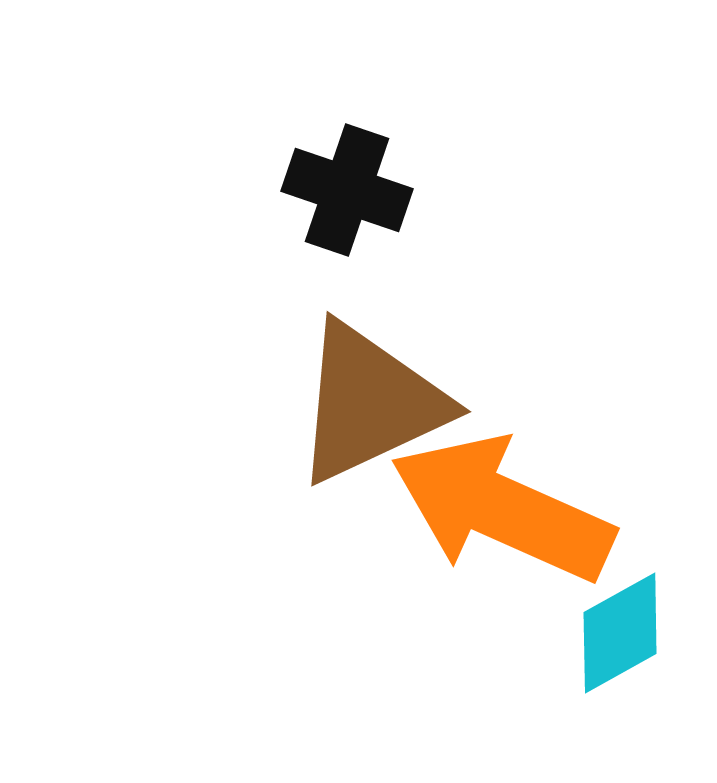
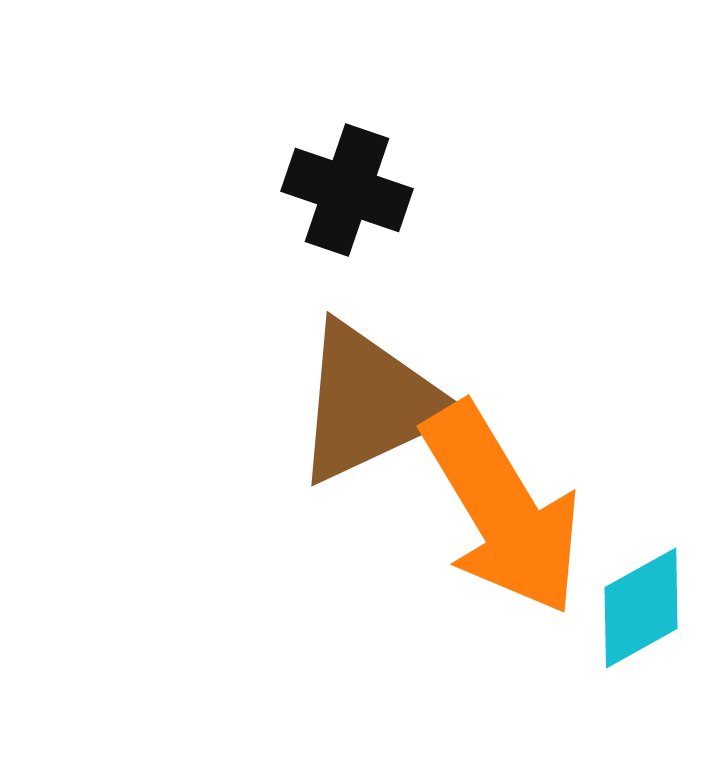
orange arrow: rotated 145 degrees counterclockwise
cyan diamond: moved 21 px right, 25 px up
